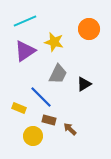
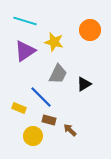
cyan line: rotated 40 degrees clockwise
orange circle: moved 1 px right, 1 px down
brown arrow: moved 1 px down
